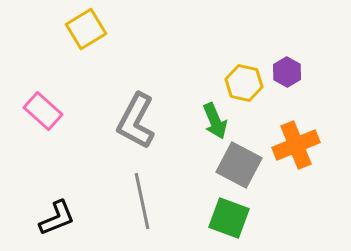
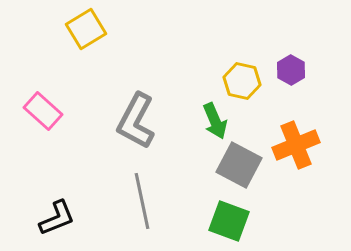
purple hexagon: moved 4 px right, 2 px up
yellow hexagon: moved 2 px left, 2 px up
green square: moved 3 px down
